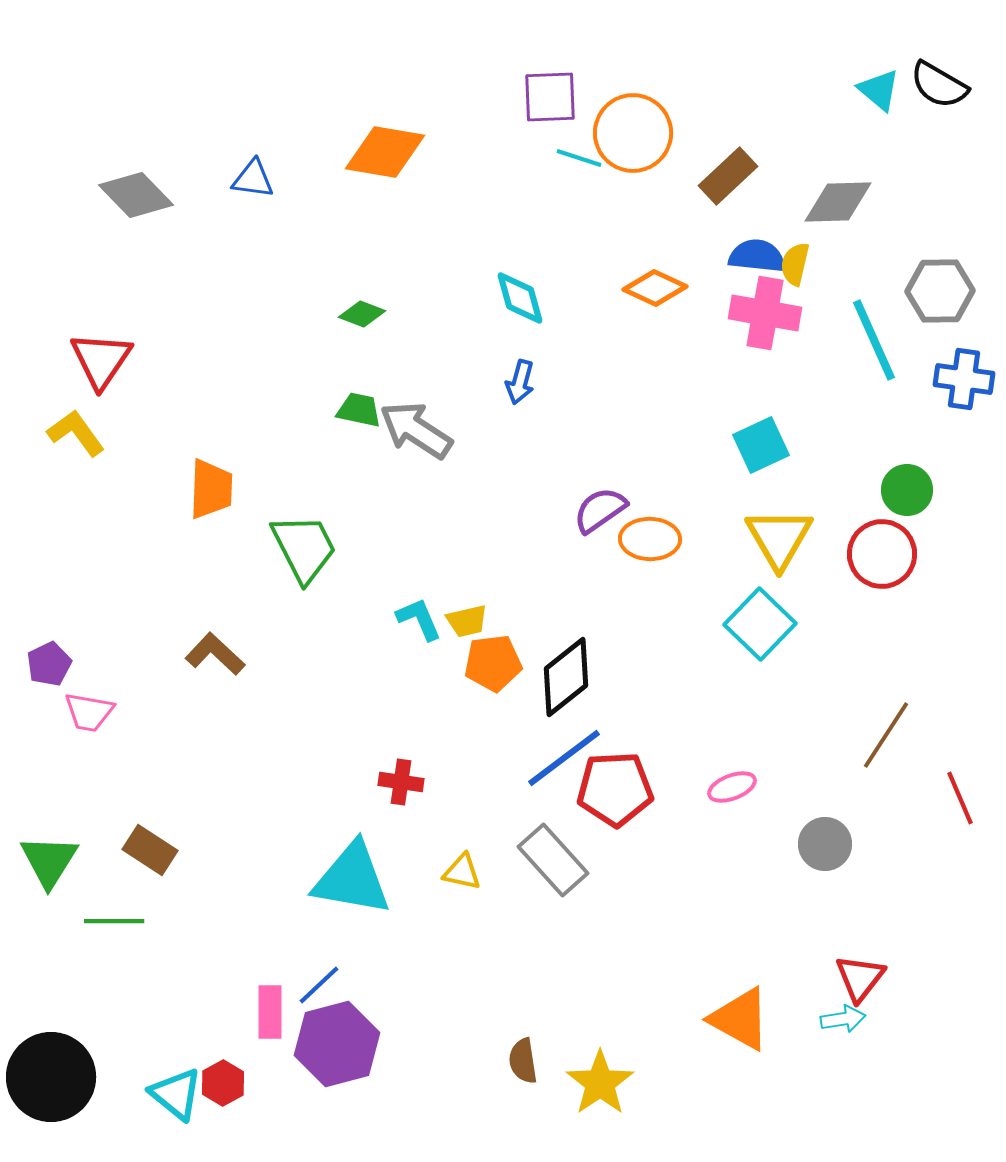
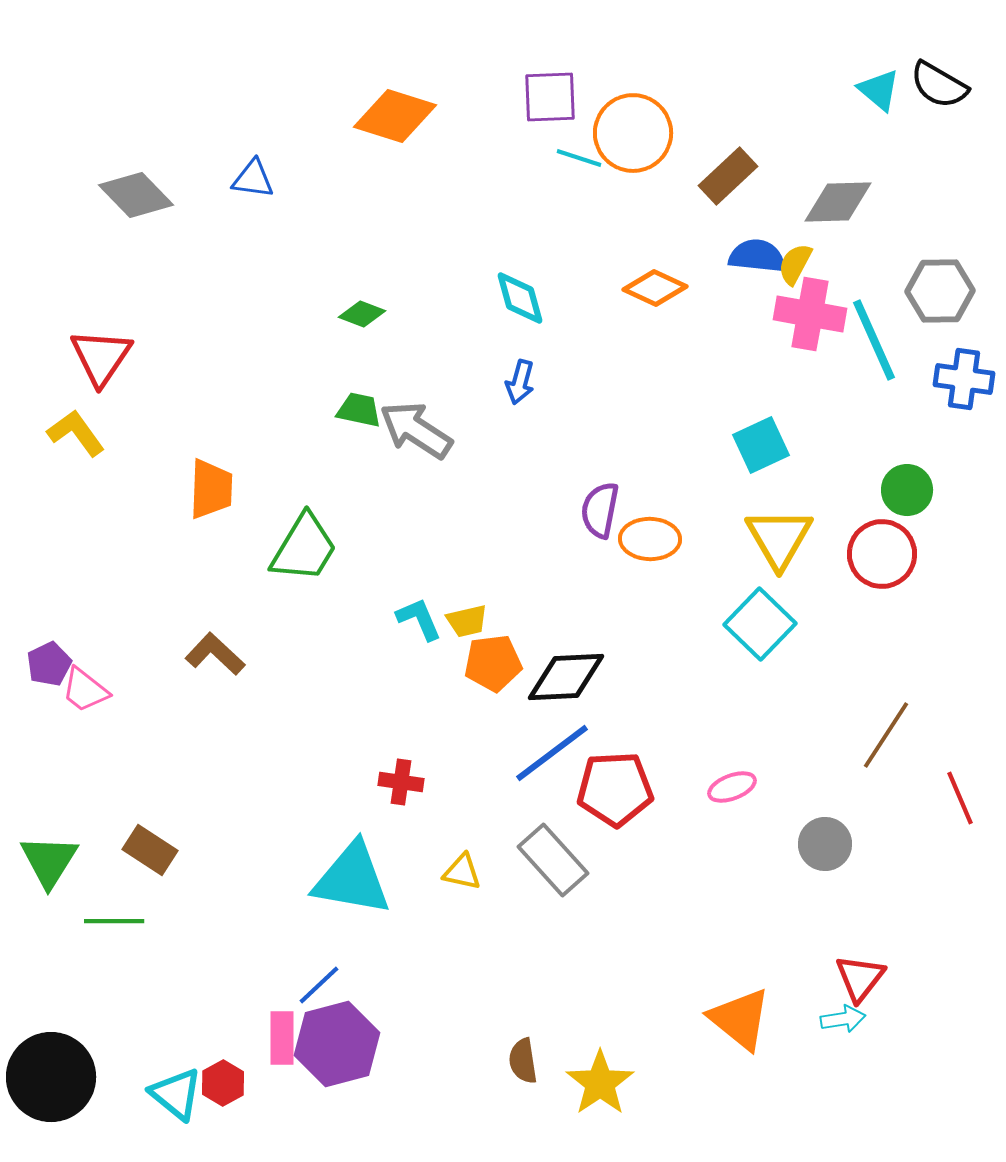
orange diamond at (385, 152): moved 10 px right, 36 px up; rotated 8 degrees clockwise
yellow semicircle at (795, 264): rotated 15 degrees clockwise
pink cross at (765, 313): moved 45 px right, 1 px down
red triangle at (101, 360): moved 3 px up
purple semicircle at (600, 510): rotated 44 degrees counterclockwise
green trapezoid at (304, 548): rotated 58 degrees clockwise
black diamond at (566, 677): rotated 36 degrees clockwise
pink trapezoid at (89, 712): moved 4 px left, 22 px up; rotated 28 degrees clockwise
blue line at (564, 758): moved 12 px left, 5 px up
pink rectangle at (270, 1012): moved 12 px right, 26 px down
orange triangle at (740, 1019): rotated 10 degrees clockwise
